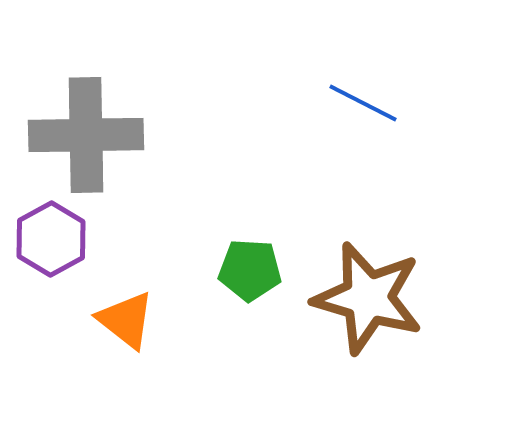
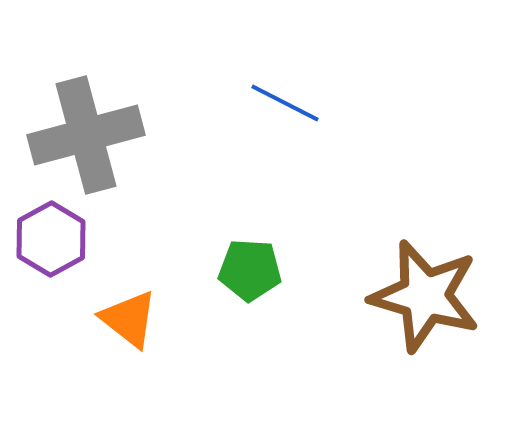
blue line: moved 78 px left
gray cross: rotated 14 degrees counterclockwise
brown star: moved 57 px right, 2 px up
orange triangle: moved 3 px right, 1 px up
